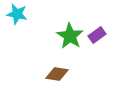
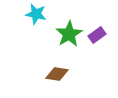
cyan star: moved 19 px right
green star: moved 1 px left, 2 px up; rotated 8 degrees clockwise
